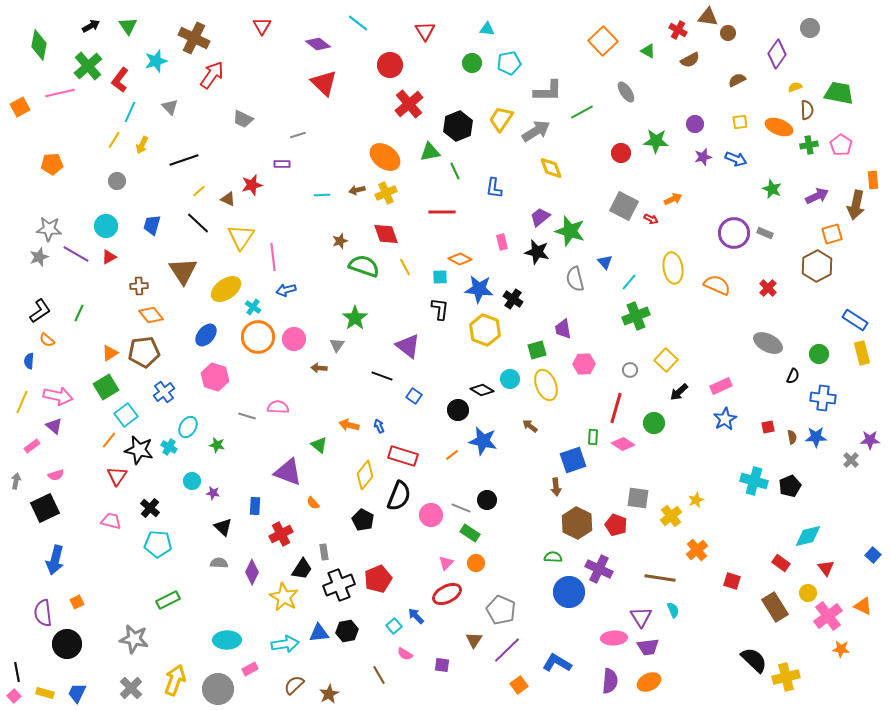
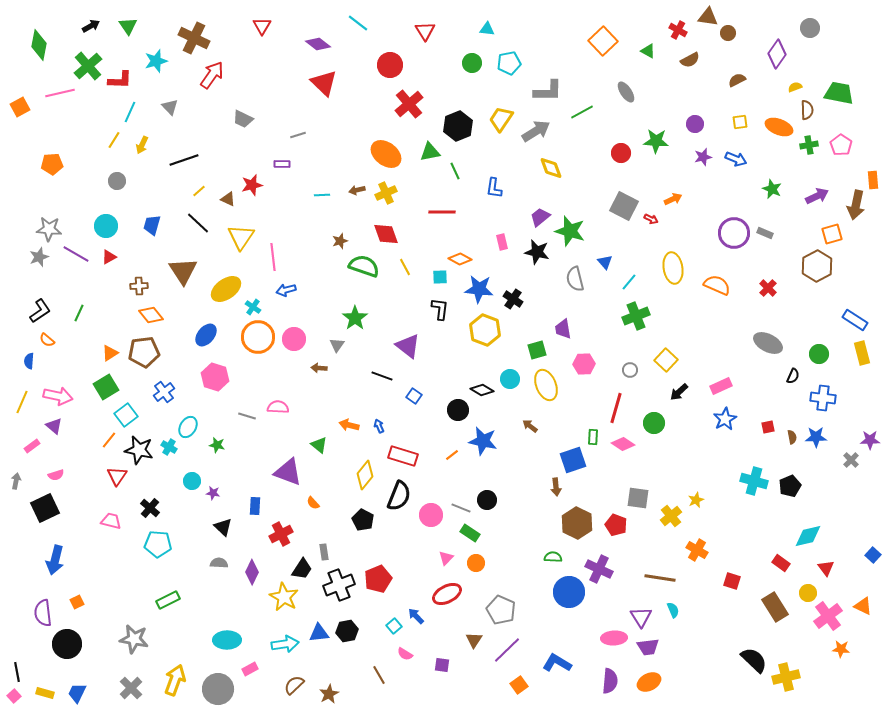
red L-shape at (120, 80): rotated 125 degrees counterclockwise
orange ellipse at (385, 157): moved 1 px right, 3 px up
orange cross at (697, 550): rotated 20 degrees counterclockwise
pink triangle at (446, 563): moved 5 px up
